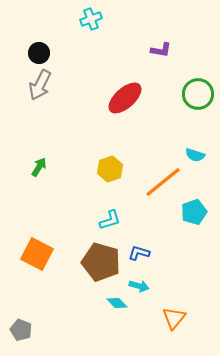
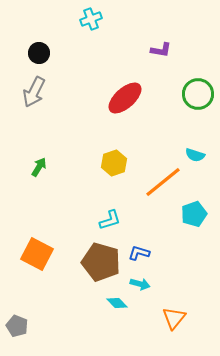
gray arrow: moved 6 px left, 7 px down
yellow hexagon: moved 4 px right, 6 px up
cyan pentagon: moved 2 px down
cyan arrow: moved 1 px right, 2 px up
gray pentagon: moved 4 px left, 4 px up
